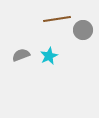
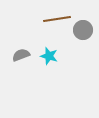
cyan star: rotated 30 degrees counterclockwise
